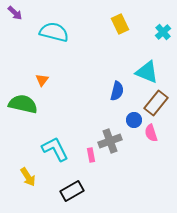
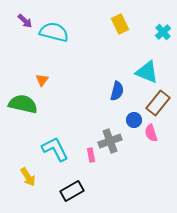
purple arrow: moved 10 px right, 8 px down
brown rectangle: moved 2 px right
